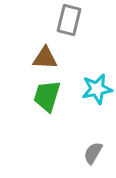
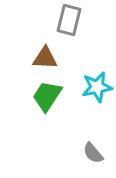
cyan star: moved 2 px up
green trapezoid: rotated 16 degrees clockwise
gray semicircle: rotated 70 degrees counterclockwise
